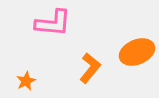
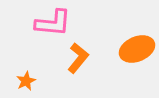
orange ellipse: moved 3 px up
orange L-shape: moved 12 px left, 10 px up
